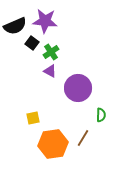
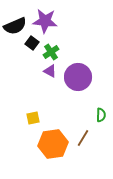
purple circle: moved 11 px up
